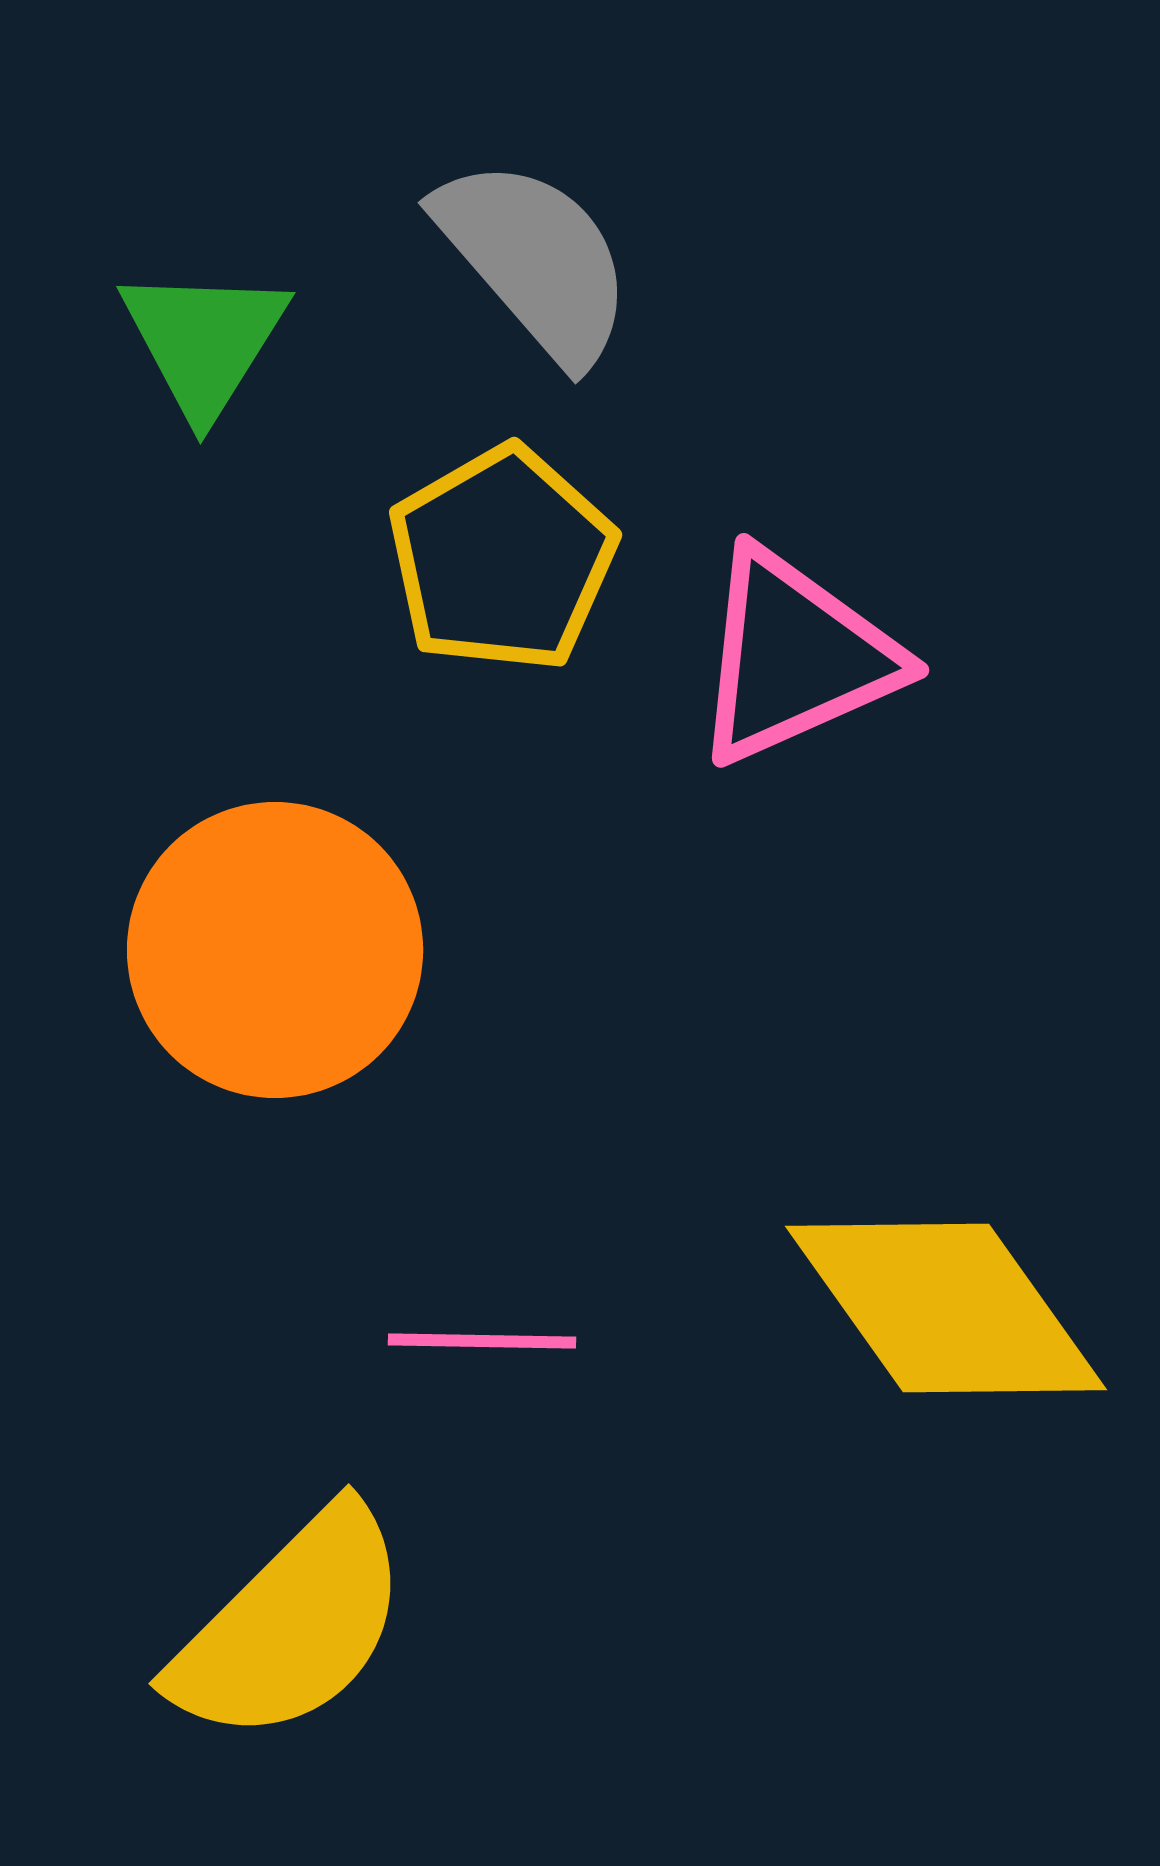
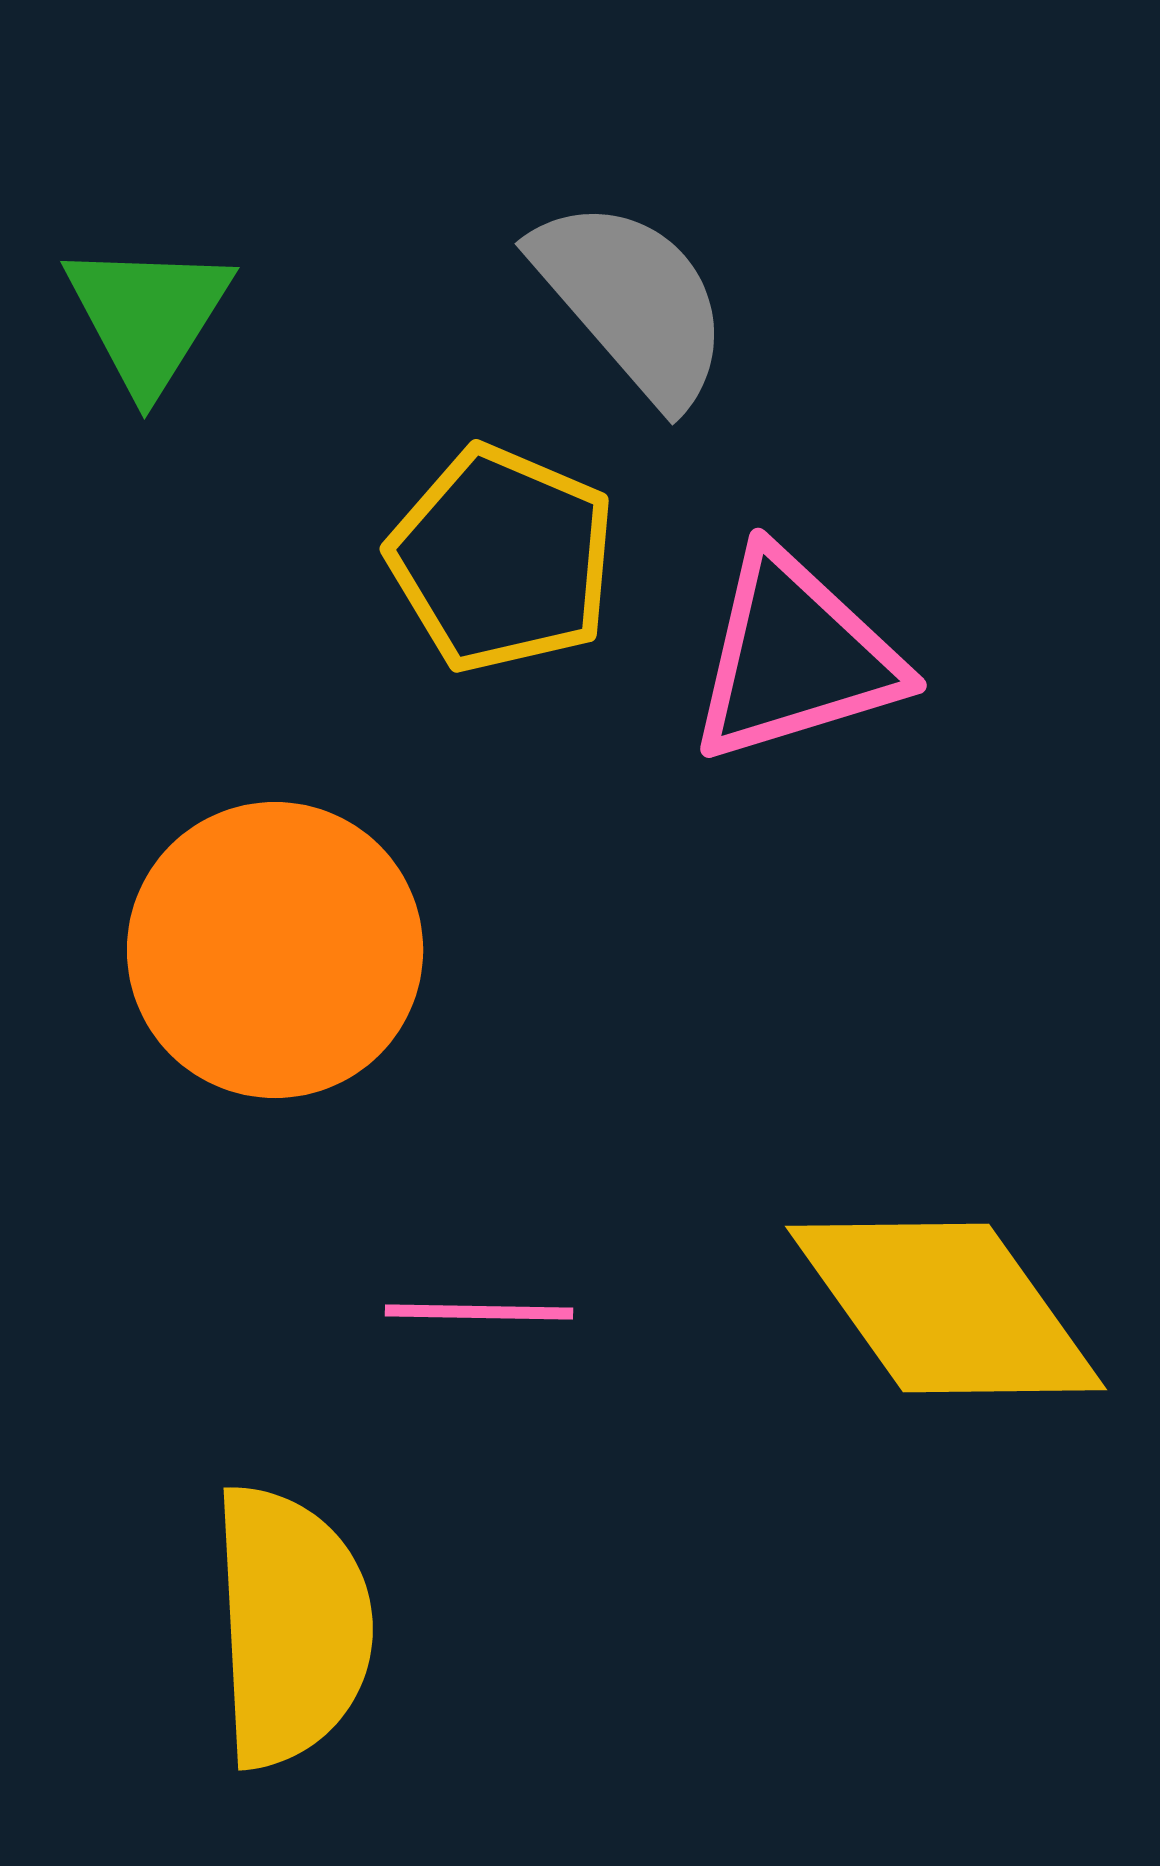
gray semicircle: moved 97 px right, 41 px down
green triangle: moved 56 px left, 25 px up
yellow pentagon: rotated 19 degrees counterclockwise
pink triangle: rotated 7 degrees clockwise
pink line: moved 3 px left, 29 px up
yellow semicircle: rotated 48 degrees counterclockwise
